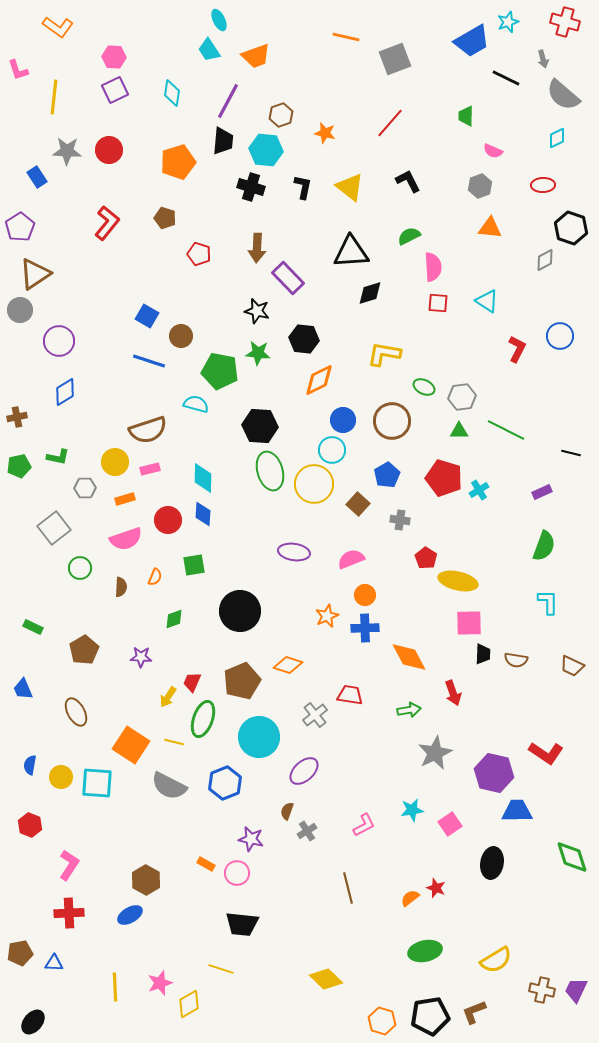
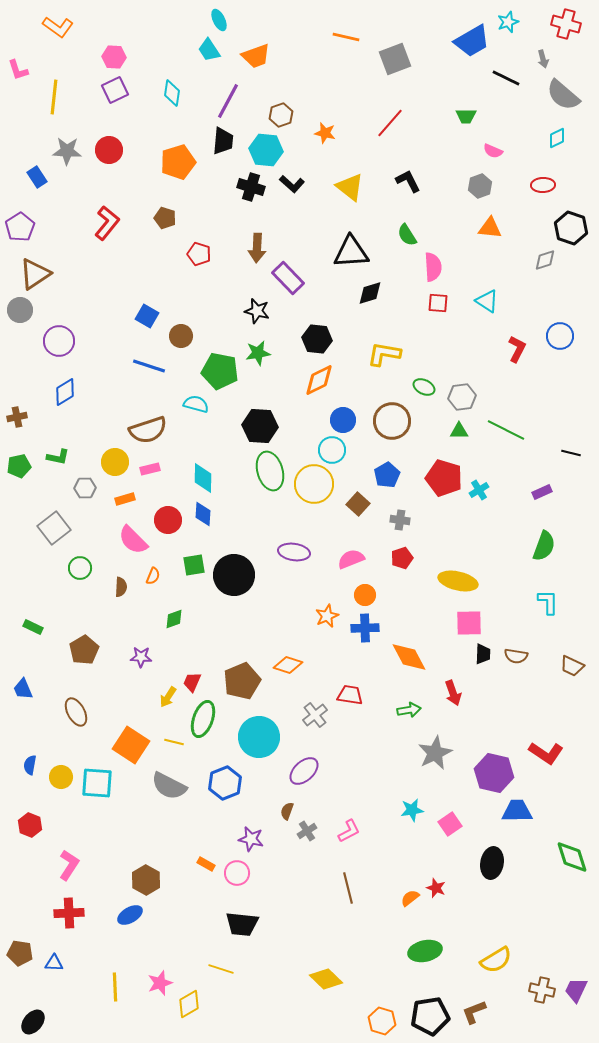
red cross at (565, 22): moved 1 px right, 2 px down
green trapezoid at (466, 116): rotated 90 degrees counterclockwise
black L-shape at (303, 187): moved 11 px left, 3 px up; rotated 120 degrees clockwise
green semicircle at (409, 236): moved 2 px left, 1 px up; rotated 95 degrees counterclockwise
gray diamond at (545, 260): rotated 10 degrees clockwise
black hexagon at (304, 339): moved 13 px right
green star at (258, 353): rotated 15 degrees counterclockwise
blue line at (149, 361): moved 5 px down
pink semicircle at (126, 539): moved 7 px right, 1 px down; rotated 64 degrees clockwise
red pentagon at (426, 558): moved 24 px left; rotated 20 degrees clockwise
orange semicircle at (155, 577): moved 2 px left, 1 px up
black circle at (240, 611): moved 6 px left, 36 px up
brown semicircle at (516, 660): moved 4 px up
pink L-shape at (364, 825): moved 15 px left, 6 px down
brown pentagon at (20, 953): rotated 20 degrees clockwise
